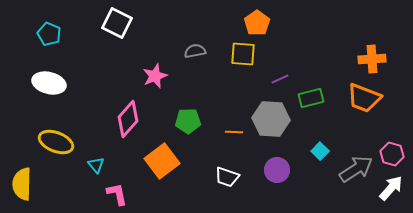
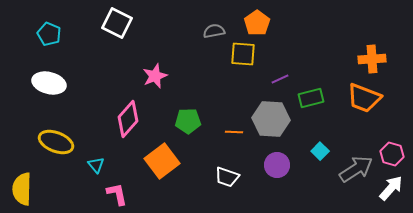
gray semicircle: moved 19 px right, 20 px up
purple circle: moved 5 px up
yellow semicircle: moved 5 px down
